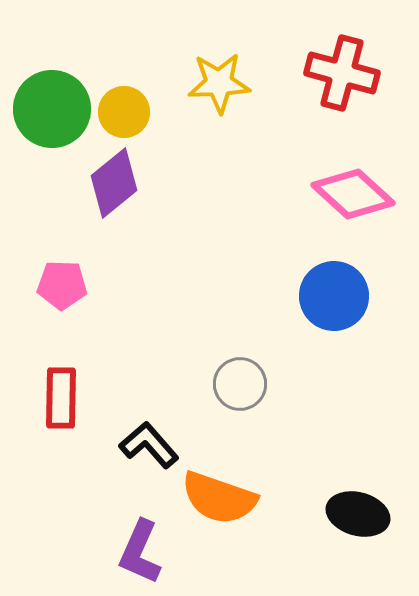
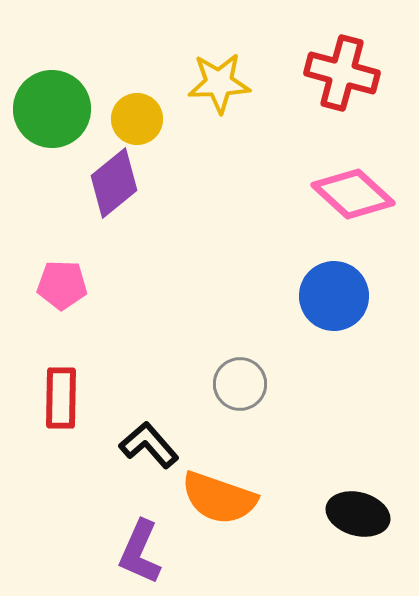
yellow circle: moved 13 px right, 7 px down
